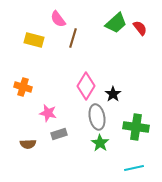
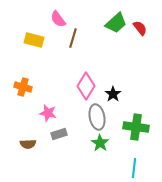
cyan line: rotated 72 degrees counterclockwise
